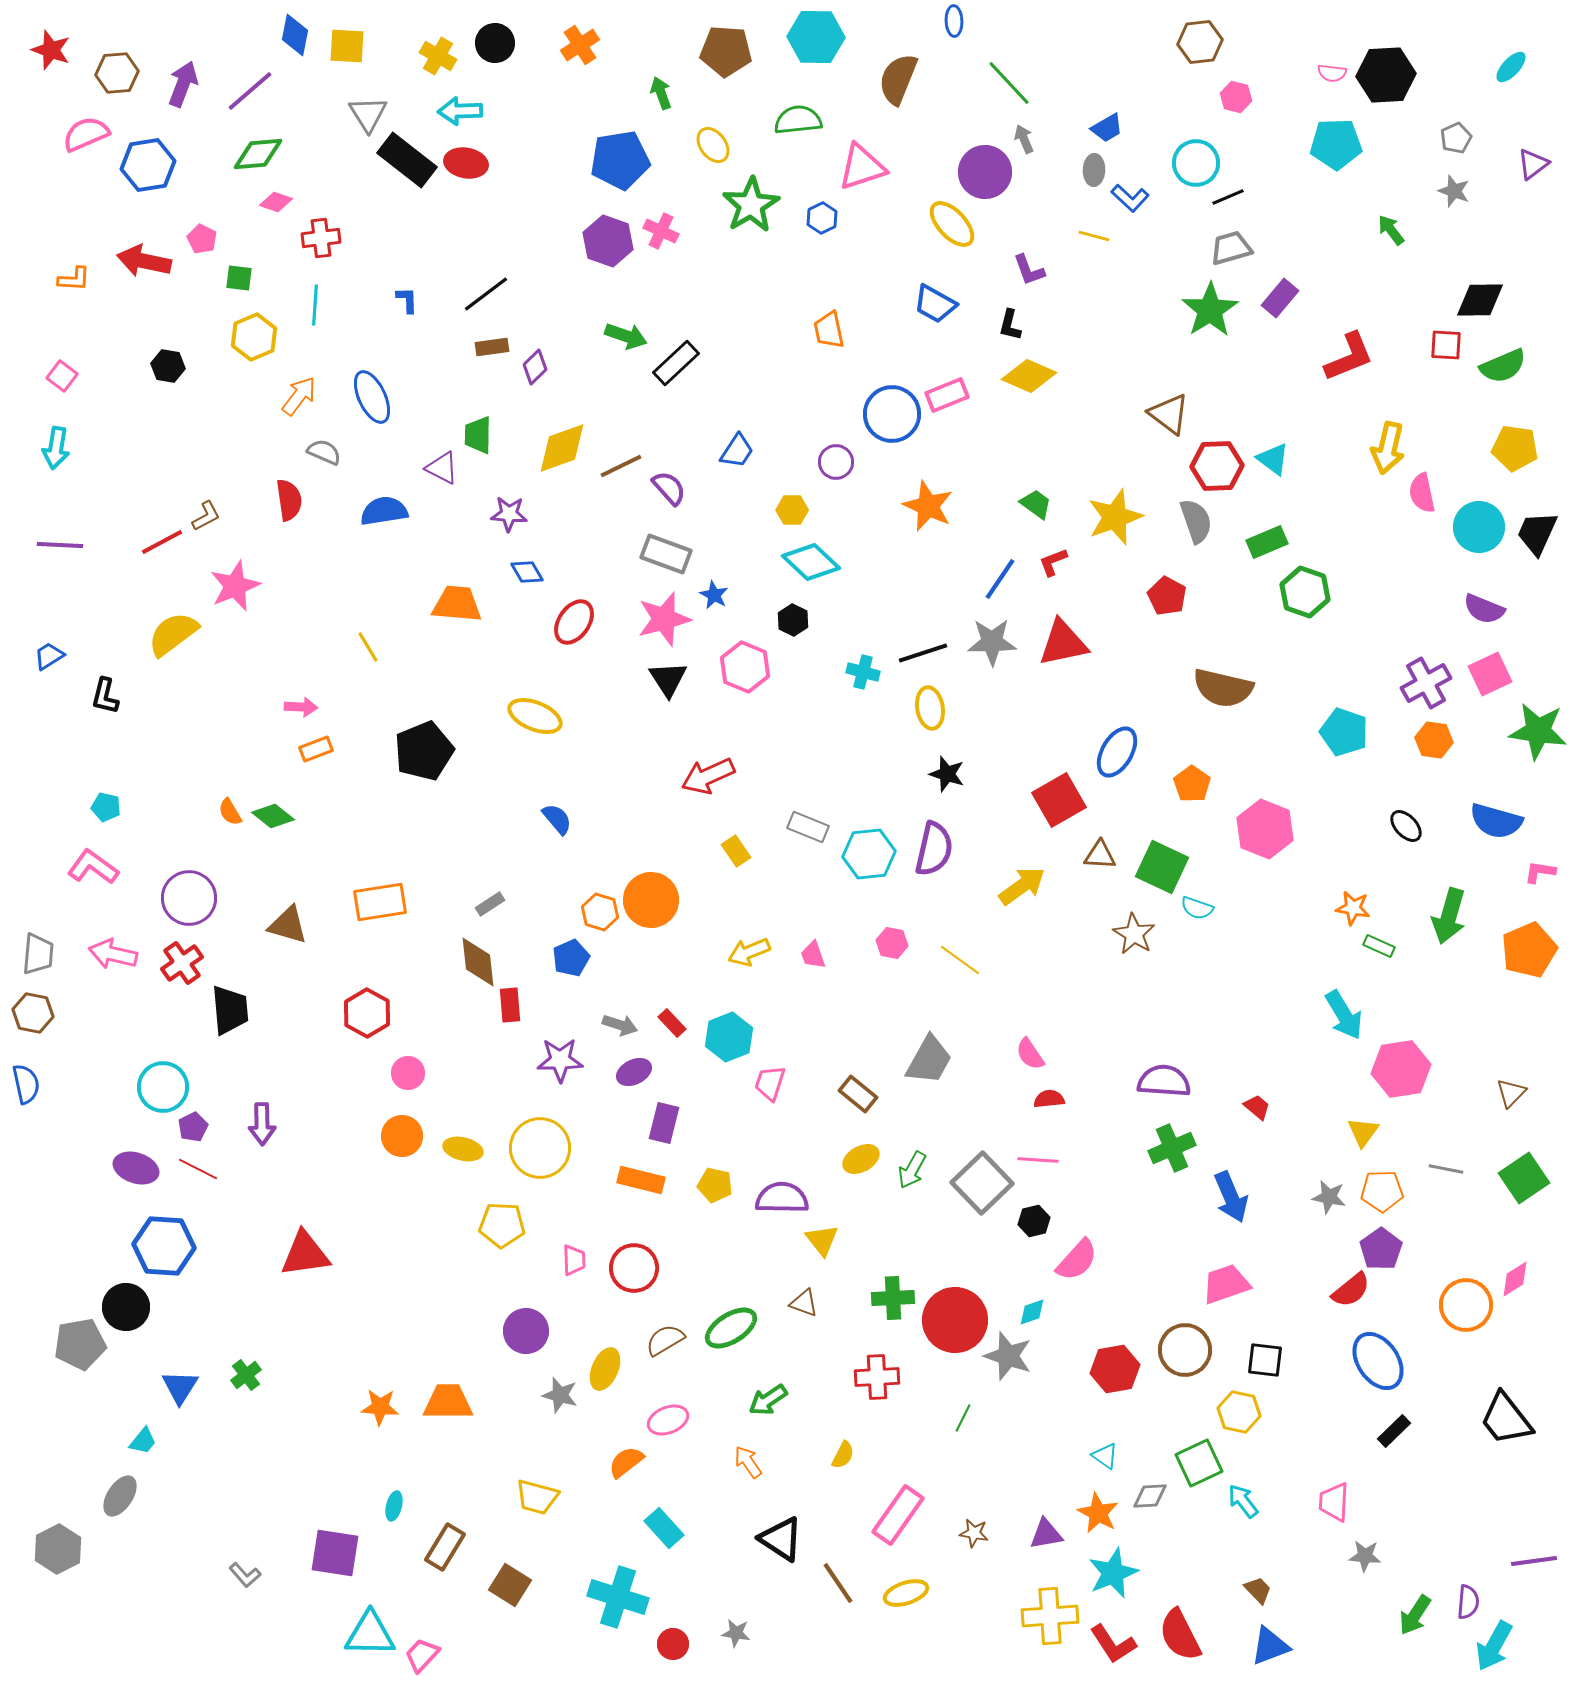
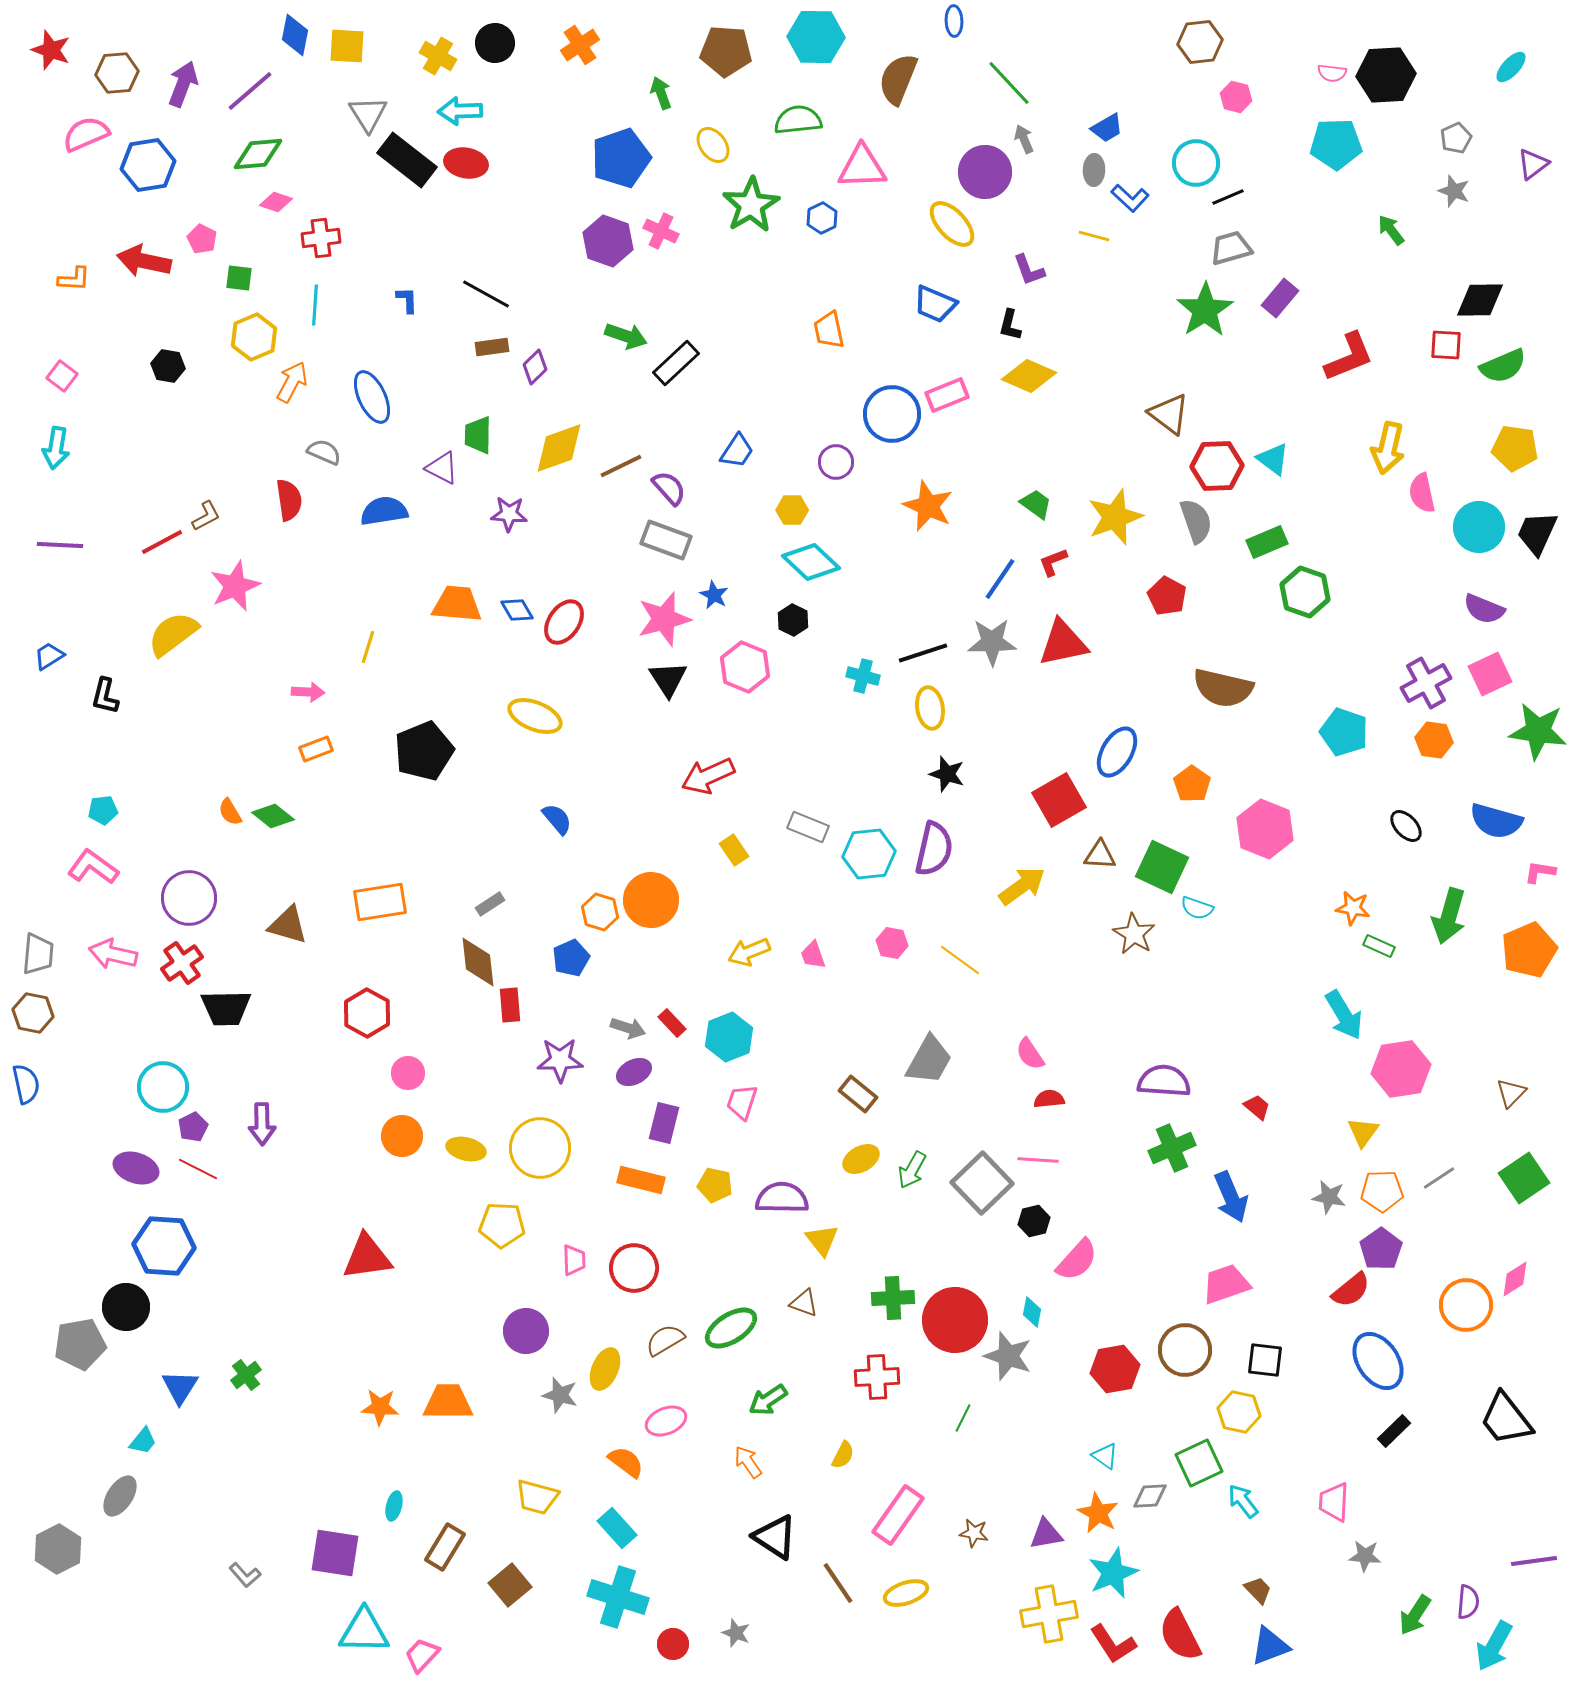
blue pentagon at (620, 160): moved 1 px right, 2 px up; rotated 10 degrees counterclockwise
pink triangle at (862, 167): rotated 16 degrees clockwise
black line at (486, 294): rotated 66 degrees clockwise
blue trapezoid at (935, 304): rotated 6 degrees counterclockwise
green star at (1210, 310): moved 5 px left
orange arrow at (299, 396): moved 7 px left, 14 px up; rotated 9 degrees counterclockwise
yellow diamond at (562, 448): moved 3 px left
gray rectangle at (666, 554): moved 14 px up
blue diamond at (527, 572): moved 10 px left, 38 px down
red ellipse at (574, 622): moved 10 px left
yellow line at (368, 647): rotated 48 degrees clockwise
cyan cross at (863, 672): moved 4 px down
pink arrow at (301, 707): moved 7 px right, 15 px up
cyan pentagon at (106, 807): moved 3 px left, 3 px down; rotated 20 degrees counterclockwise
yellow rectangle at (736, 851): moved 2 px left, 1 px up
black trapezoid at (230, 1010): moved 4 px left, 2 px up; rotated 94 degrees clockwise
gray arrow at (620, 1025): moved 8 px right, 3 px down
pink trapezoid at (770, 1083): moved 28 px left, 19 px down
yellow ellipse at (463, 1149): moved 3 px right
gray line at (1446, 1169): moved 7 px left, 9 px down; rotated 44 degrees counterclockwise
red triangle at (305, 1254): moved 62 px right, 3 px down
cyan diamond at (1032, 1312): rotated 60 degrees counterclockwise
pink ellipse at (668, 1420): moved 2 px left, 1 px down
orange semicircle at (626, 1462): rotated 75 degrees clockwise
cyan rectangle at (664, 1528): moved 47 px left
black triangle at (781, 1539): moved 6 px left, 2 px up
brown square at (510, 1585): rotated 18 degrees clockwise
yellow cross at (1050, 1616): moved 1 px left, 2 px up; rotated 6 degrees counterclockwise
gray star at (736, 1633): rotated 12 degrees clockwise
cyan triangle at (370, 1634): moved 6 px left, 3 px up
